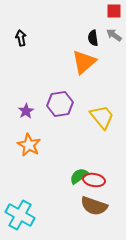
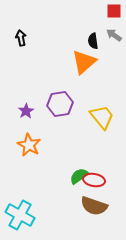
black semicircle: moved 3 px down
